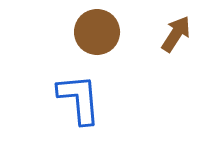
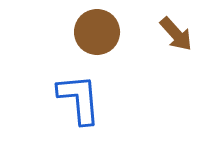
brown arrow: rotated 105 degrees clockwise
